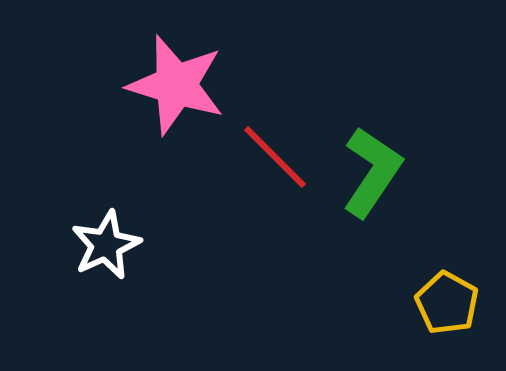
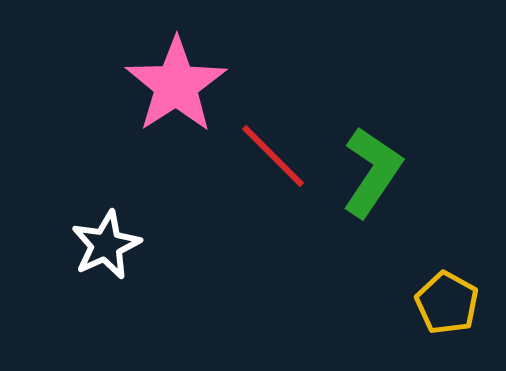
pink star: rotated 22 degrees clockwise
red line: moved 2 px left, 1 px up
